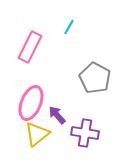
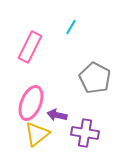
cyan line: moved 2 px right
purple arrow: rotated 36 degrees counterclockwise
